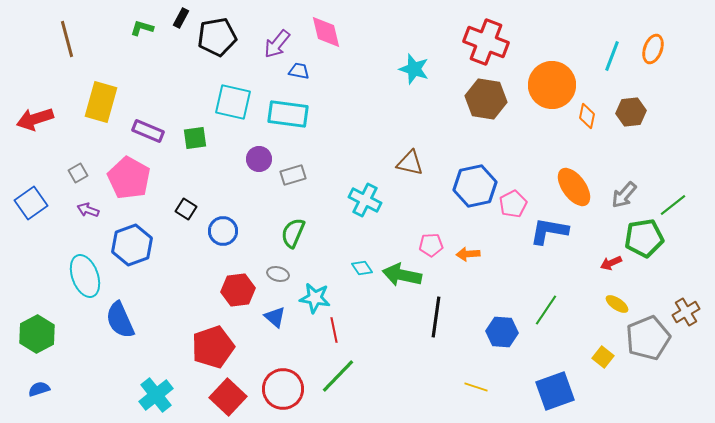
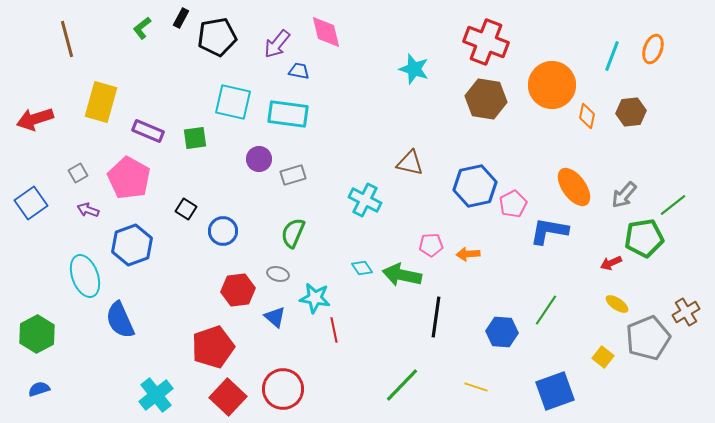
green L-shape at (142, 28): rotated 55 degrees counterclockwise
green line at (338, 376): moved 64 px right, 9 px down
